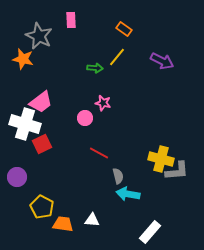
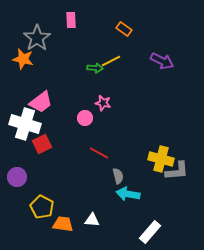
gray star: moved 2 px left, 2 px down; rotated 12 degrees clockwise
yellow line: moved 6 px left, 4 px down; rotated 24 degrees clockwise
